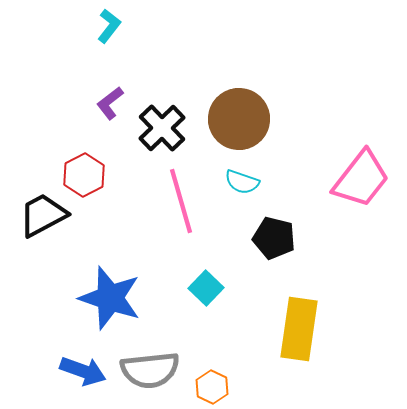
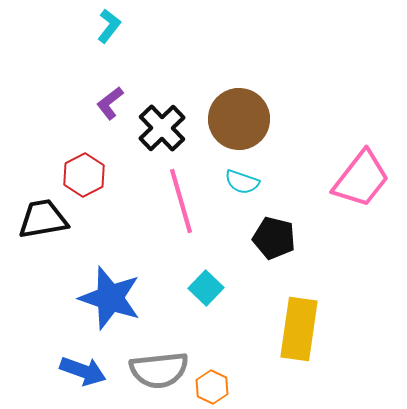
black trapezoid: moved 4 px down; rotated 18 degrees clockwise
gray semicircle: moved 9 px right
